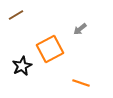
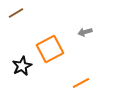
brown line: moved 2 px up
gray arrow: moved 5 px right, 3 px down; rotated 24 degrees clockwise
orange line: rotated 48 degrees counterclockwise
